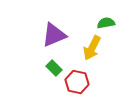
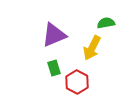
green rectangle: rotated 28 degrees clockwise
red hexagon: rotated 15 degrees clockwise
